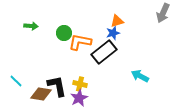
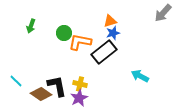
gray arrow: rotated 18 degrees clockwise
orange triangle: moved 7 px left
green arrow: rotated 104 degrees clockwise
brown diamond: rotated 25 degrees clockwise
